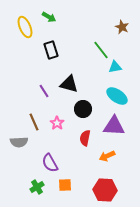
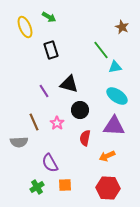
black circle: moved 3 px left, 1 px down
red hexagon: moved 3 px right, 2 px up
